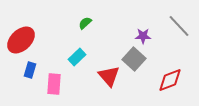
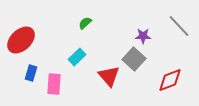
blue rectangle: moved 1 px right, 3 px down
